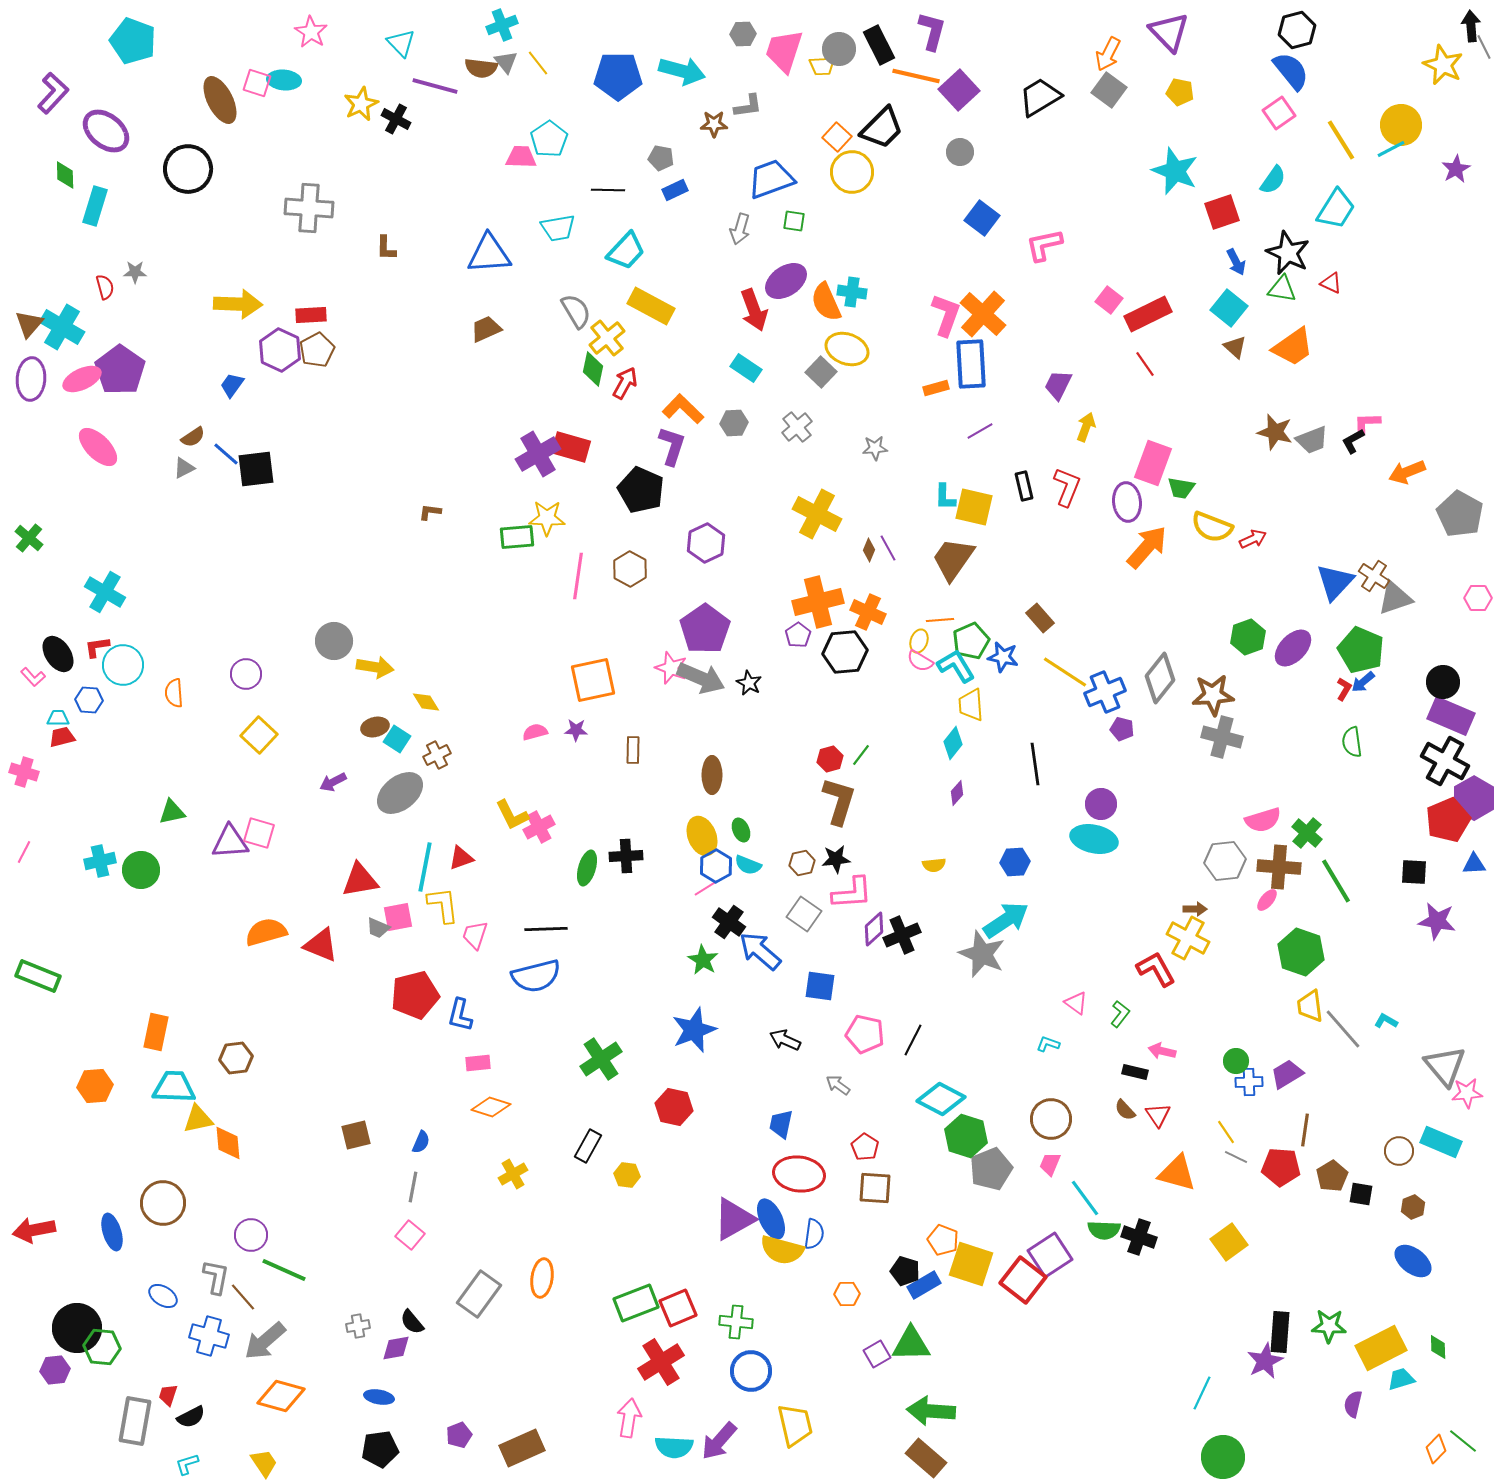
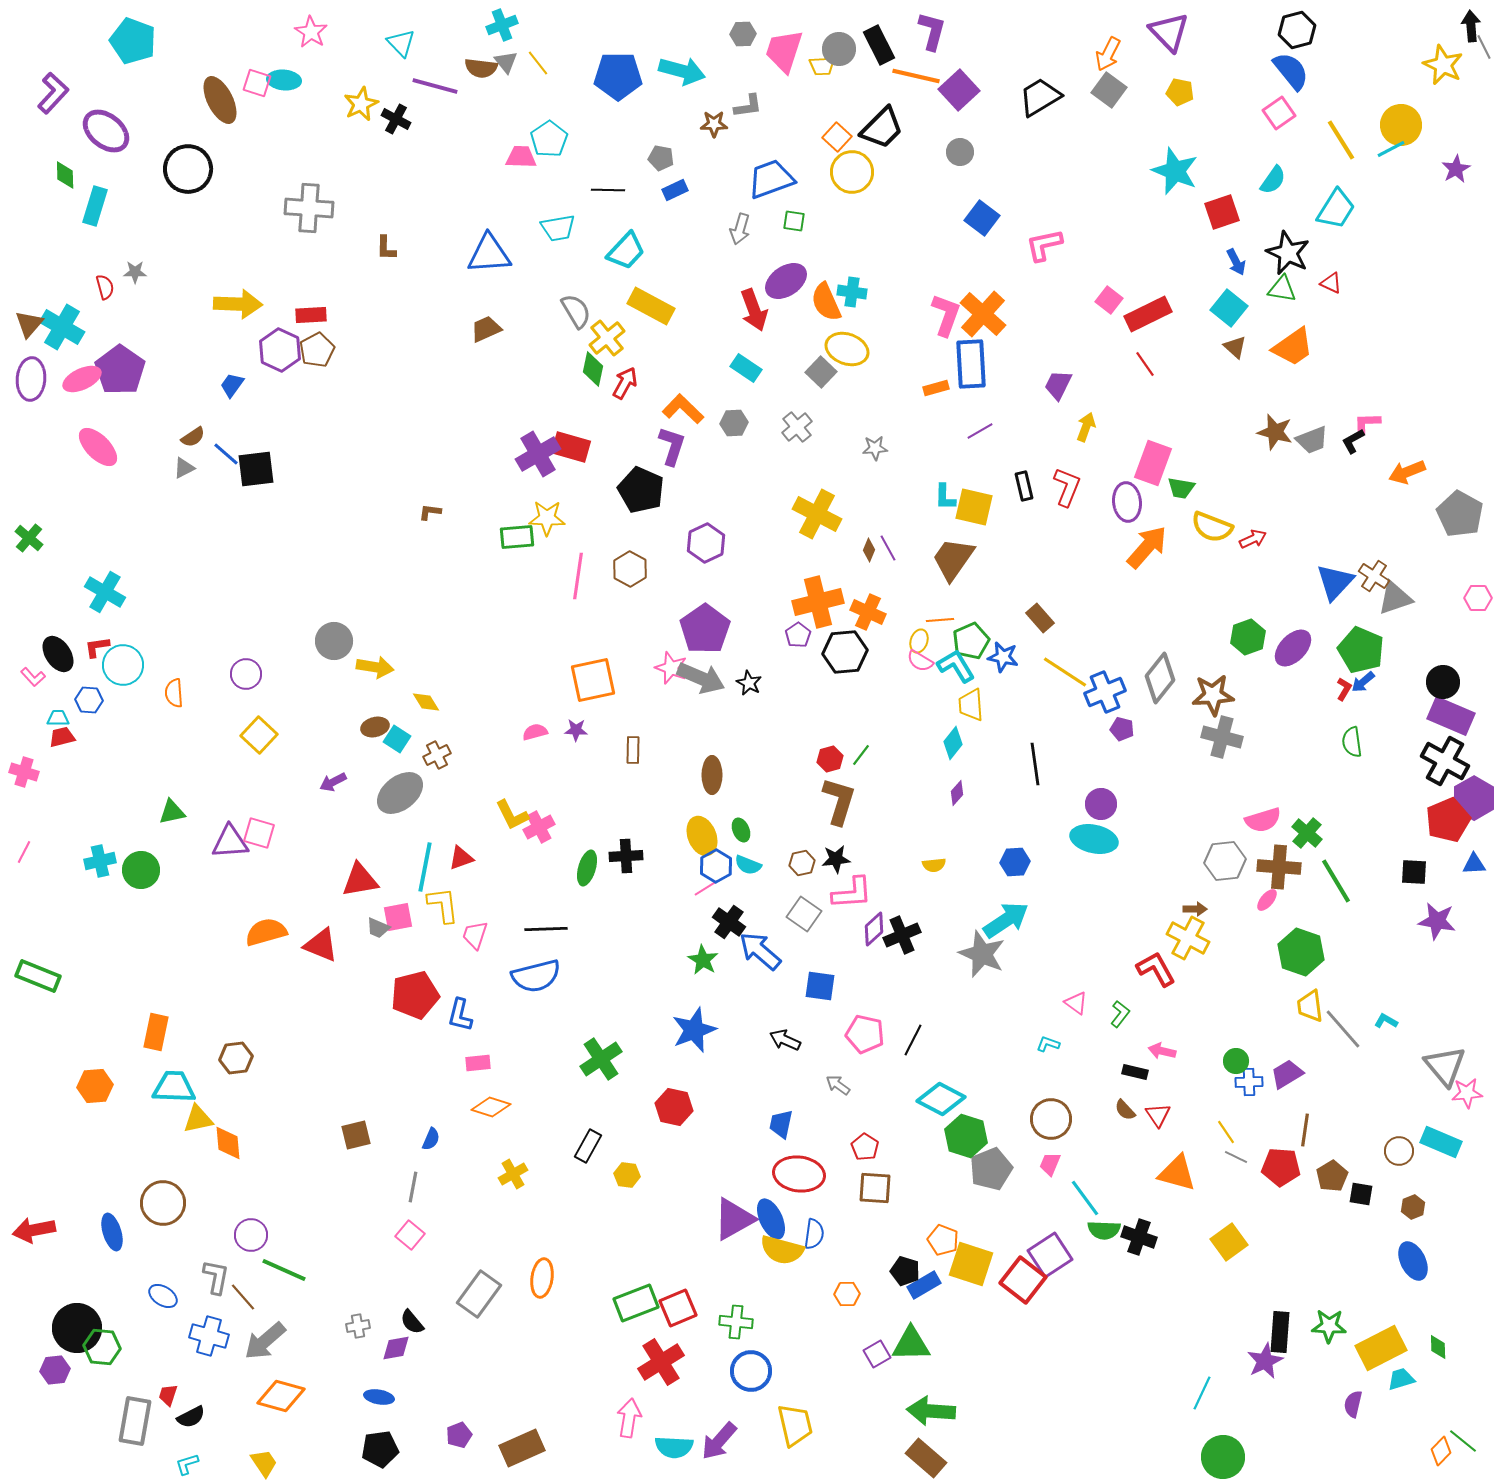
blue semicircle at (421, 1142): moved 10 px right, 3 px up
blue ellipse at (1413, 1261): rotated 27 degrees clockwise
orange diamond at (1436, 1449): moved 5 px right, 2 px down
